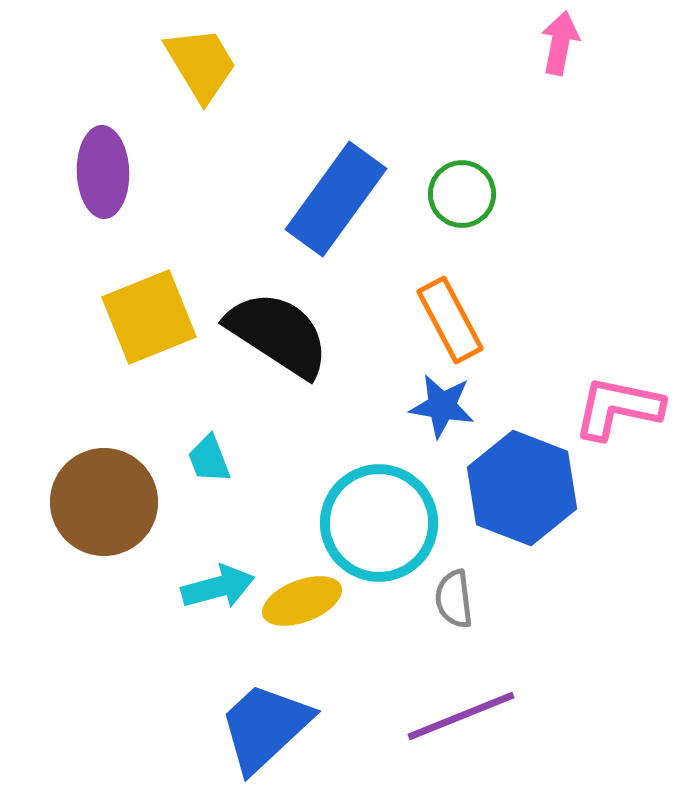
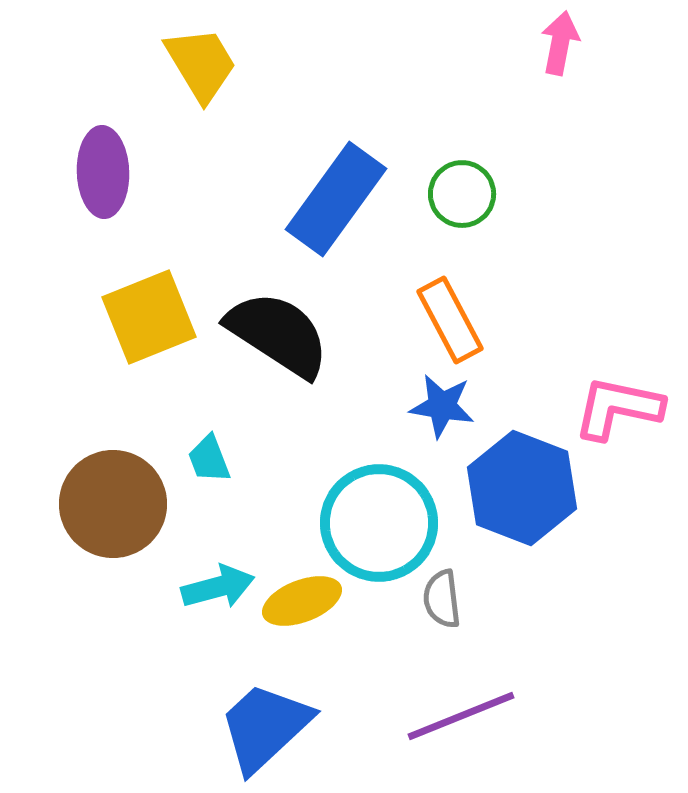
brown circle: moved 9 px right, 2 px down
gray semicircle: moved 12 px left
